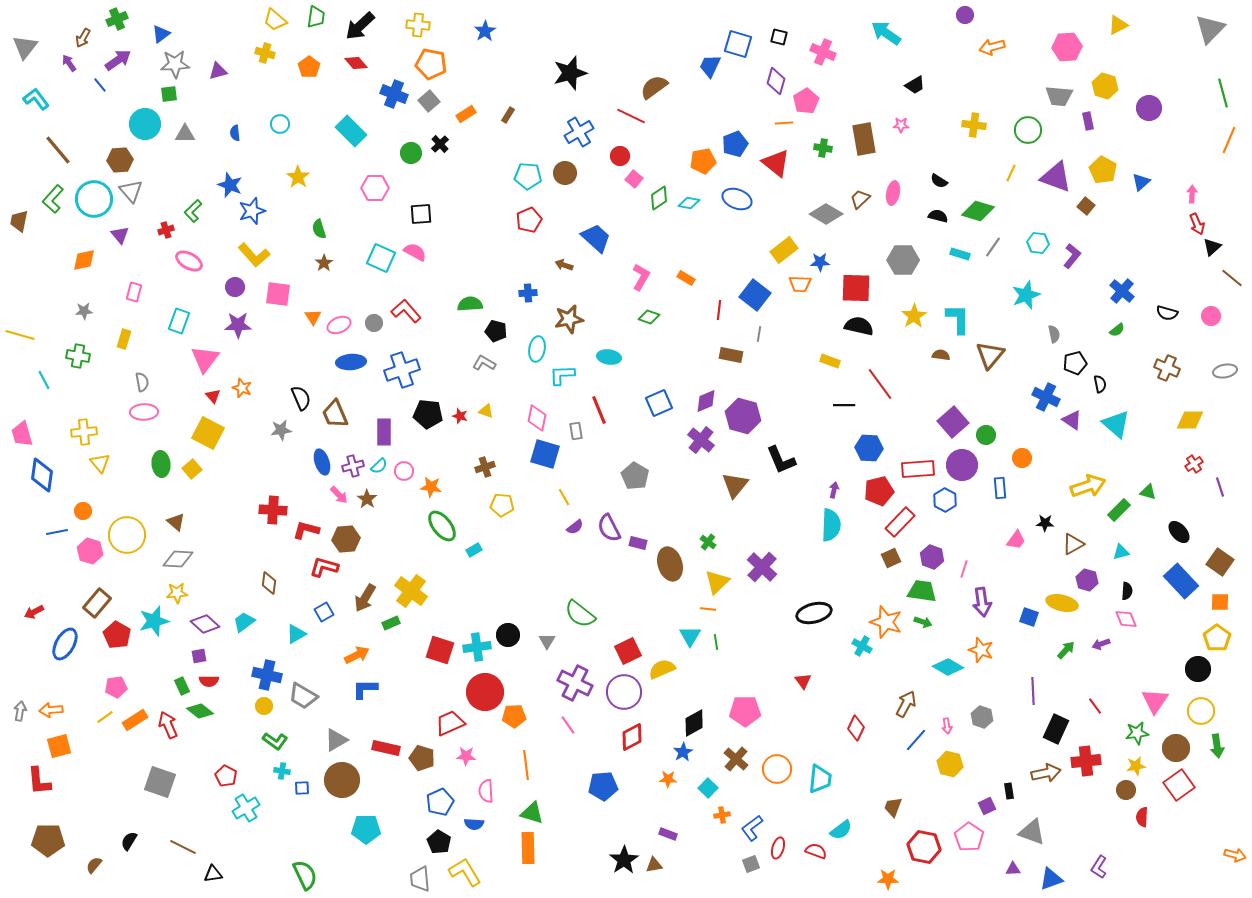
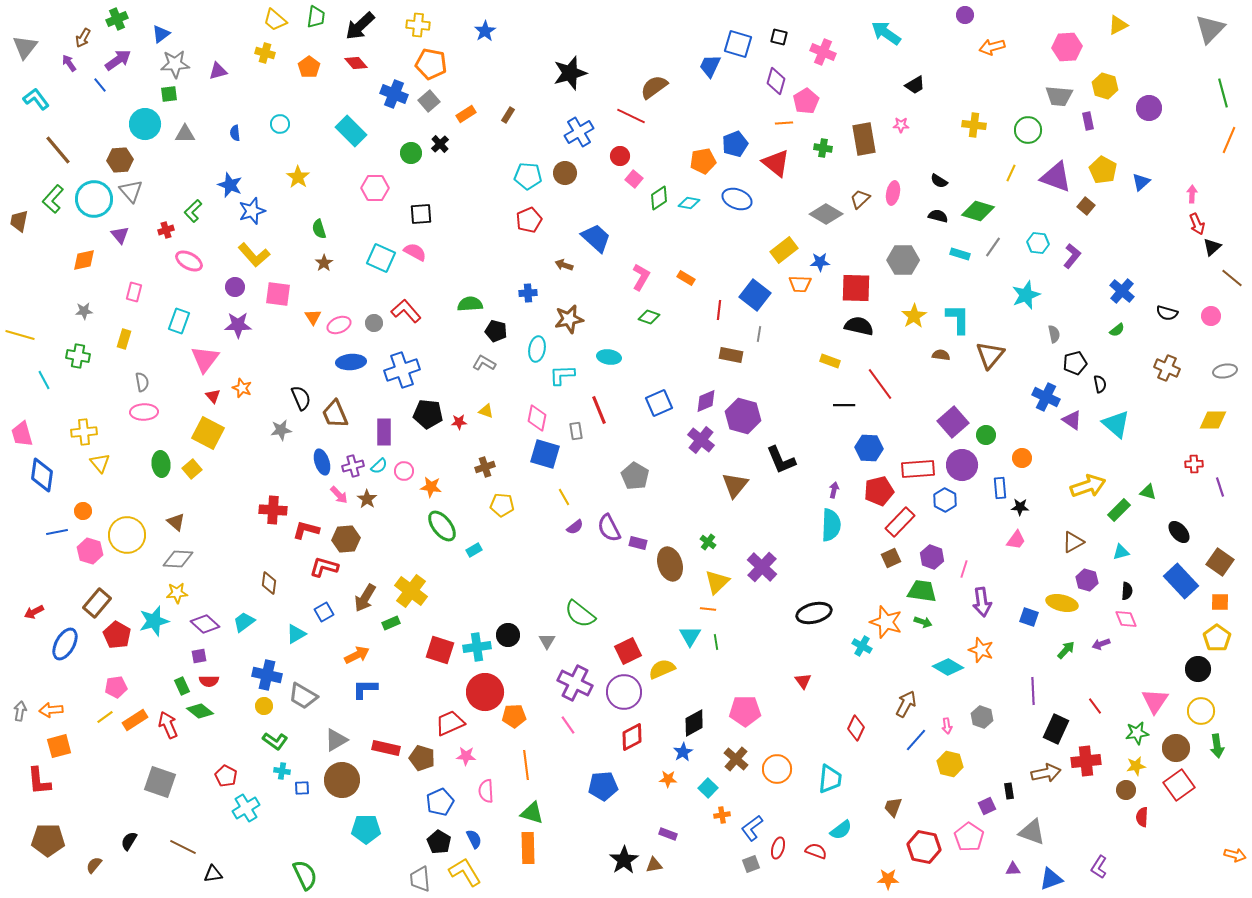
red star at (460, 416): moved 1 px left, 6 px down; rotated 21 degrees counterclockwise
yellow diamond at (1190, 420): moved 23 px right
red cross at (1194, 464): rotated 30 degrees clockwise
black star at (1045, 523): moved 25 px left, 16 px up
brown triangle at (1073, 544): moved 2 px up
cyan trapezoid at (820, 779): moved 10 px right
blue semicircle at (474, 824): moved 15 px down; rotated 120 degrees counterclockwise
